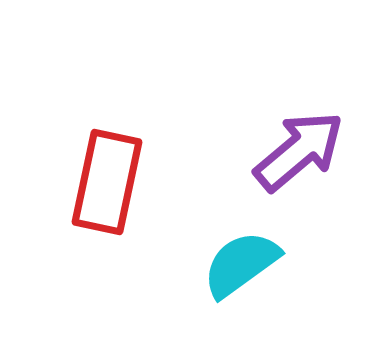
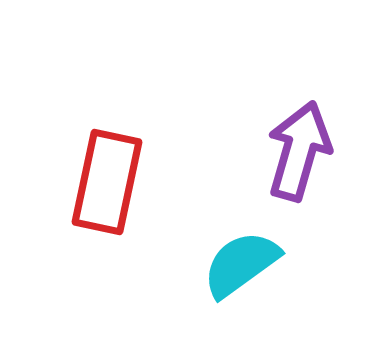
purple arrow: rotated 34 degrees counterclockwise
